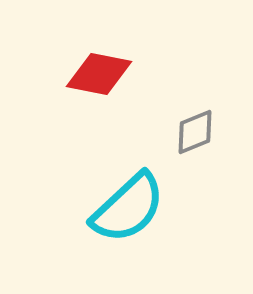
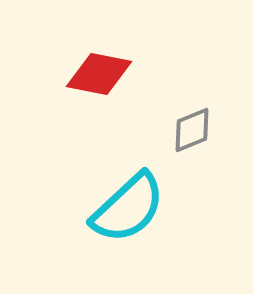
gray diamond: moved 3 px left, 2 px up
